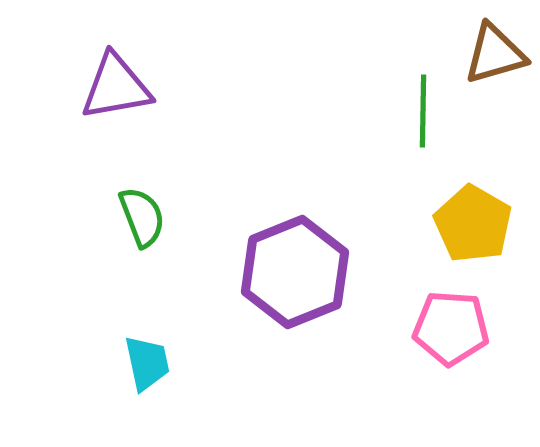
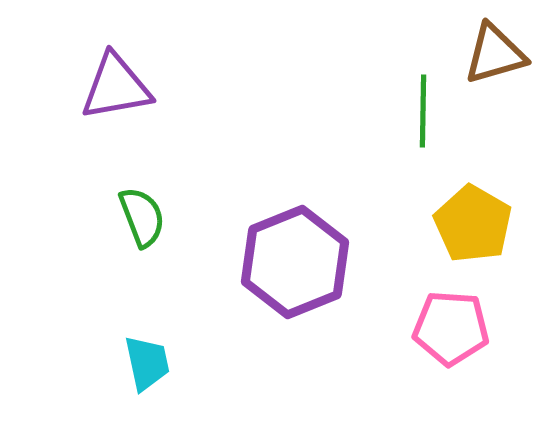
purple hexagon: moved 10 px up
